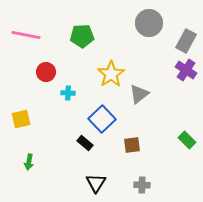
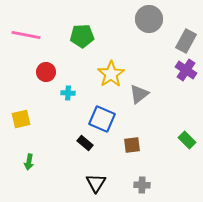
gray circle: moved 4 px up
blue square: rotated 24 degrees counterclockwise
